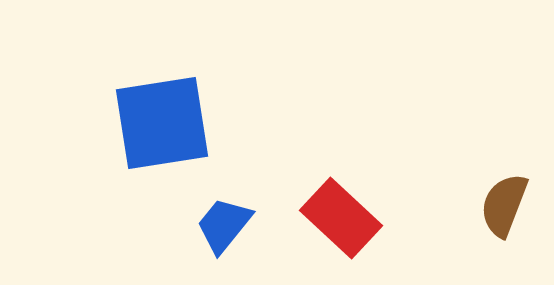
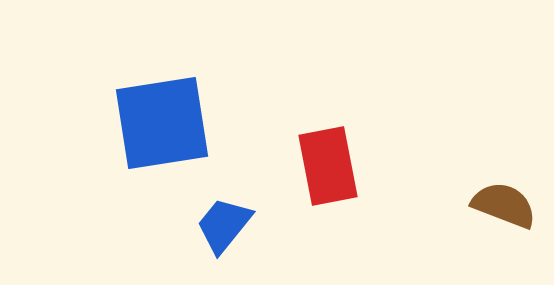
brown semicircle: rotated 90 degrees clockwise
red rectangle: moved 13 px left, 52 px up; rotated 36 degrees clockwise
